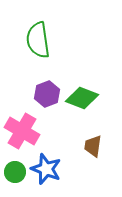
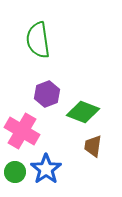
green diamond: moved 1 px right, 14 px down
blue star: rotated 16 degrees clockwise
